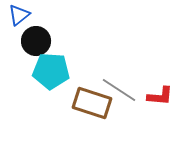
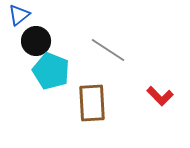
cyan pentagon: rotated 18 degrees clockwise
gray line: moved 11 px left, 40 px up
red L-shape: rotated 40 degrees clockwise
brown rectangle: rotated 69 degrees clockwise
